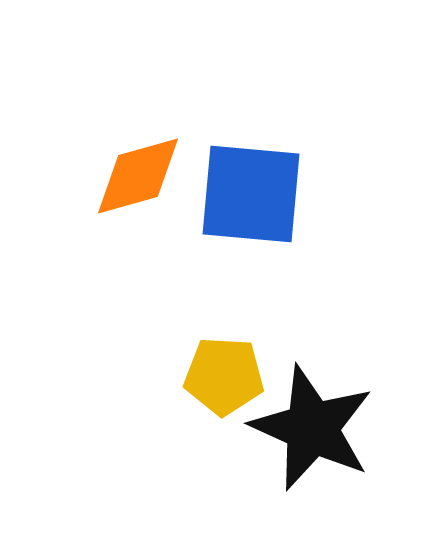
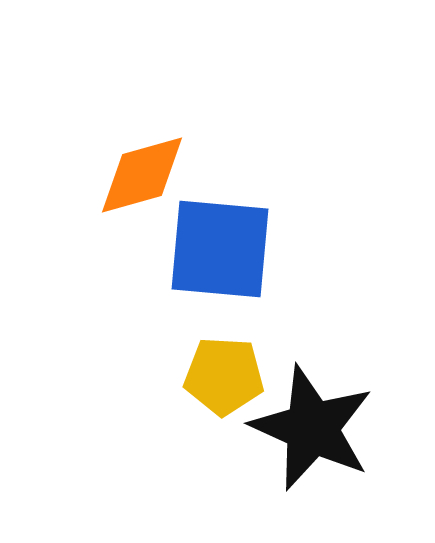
orange diamond: moved 4 px right, 1 px up
blue square: moved 31 px left, 55 px down
